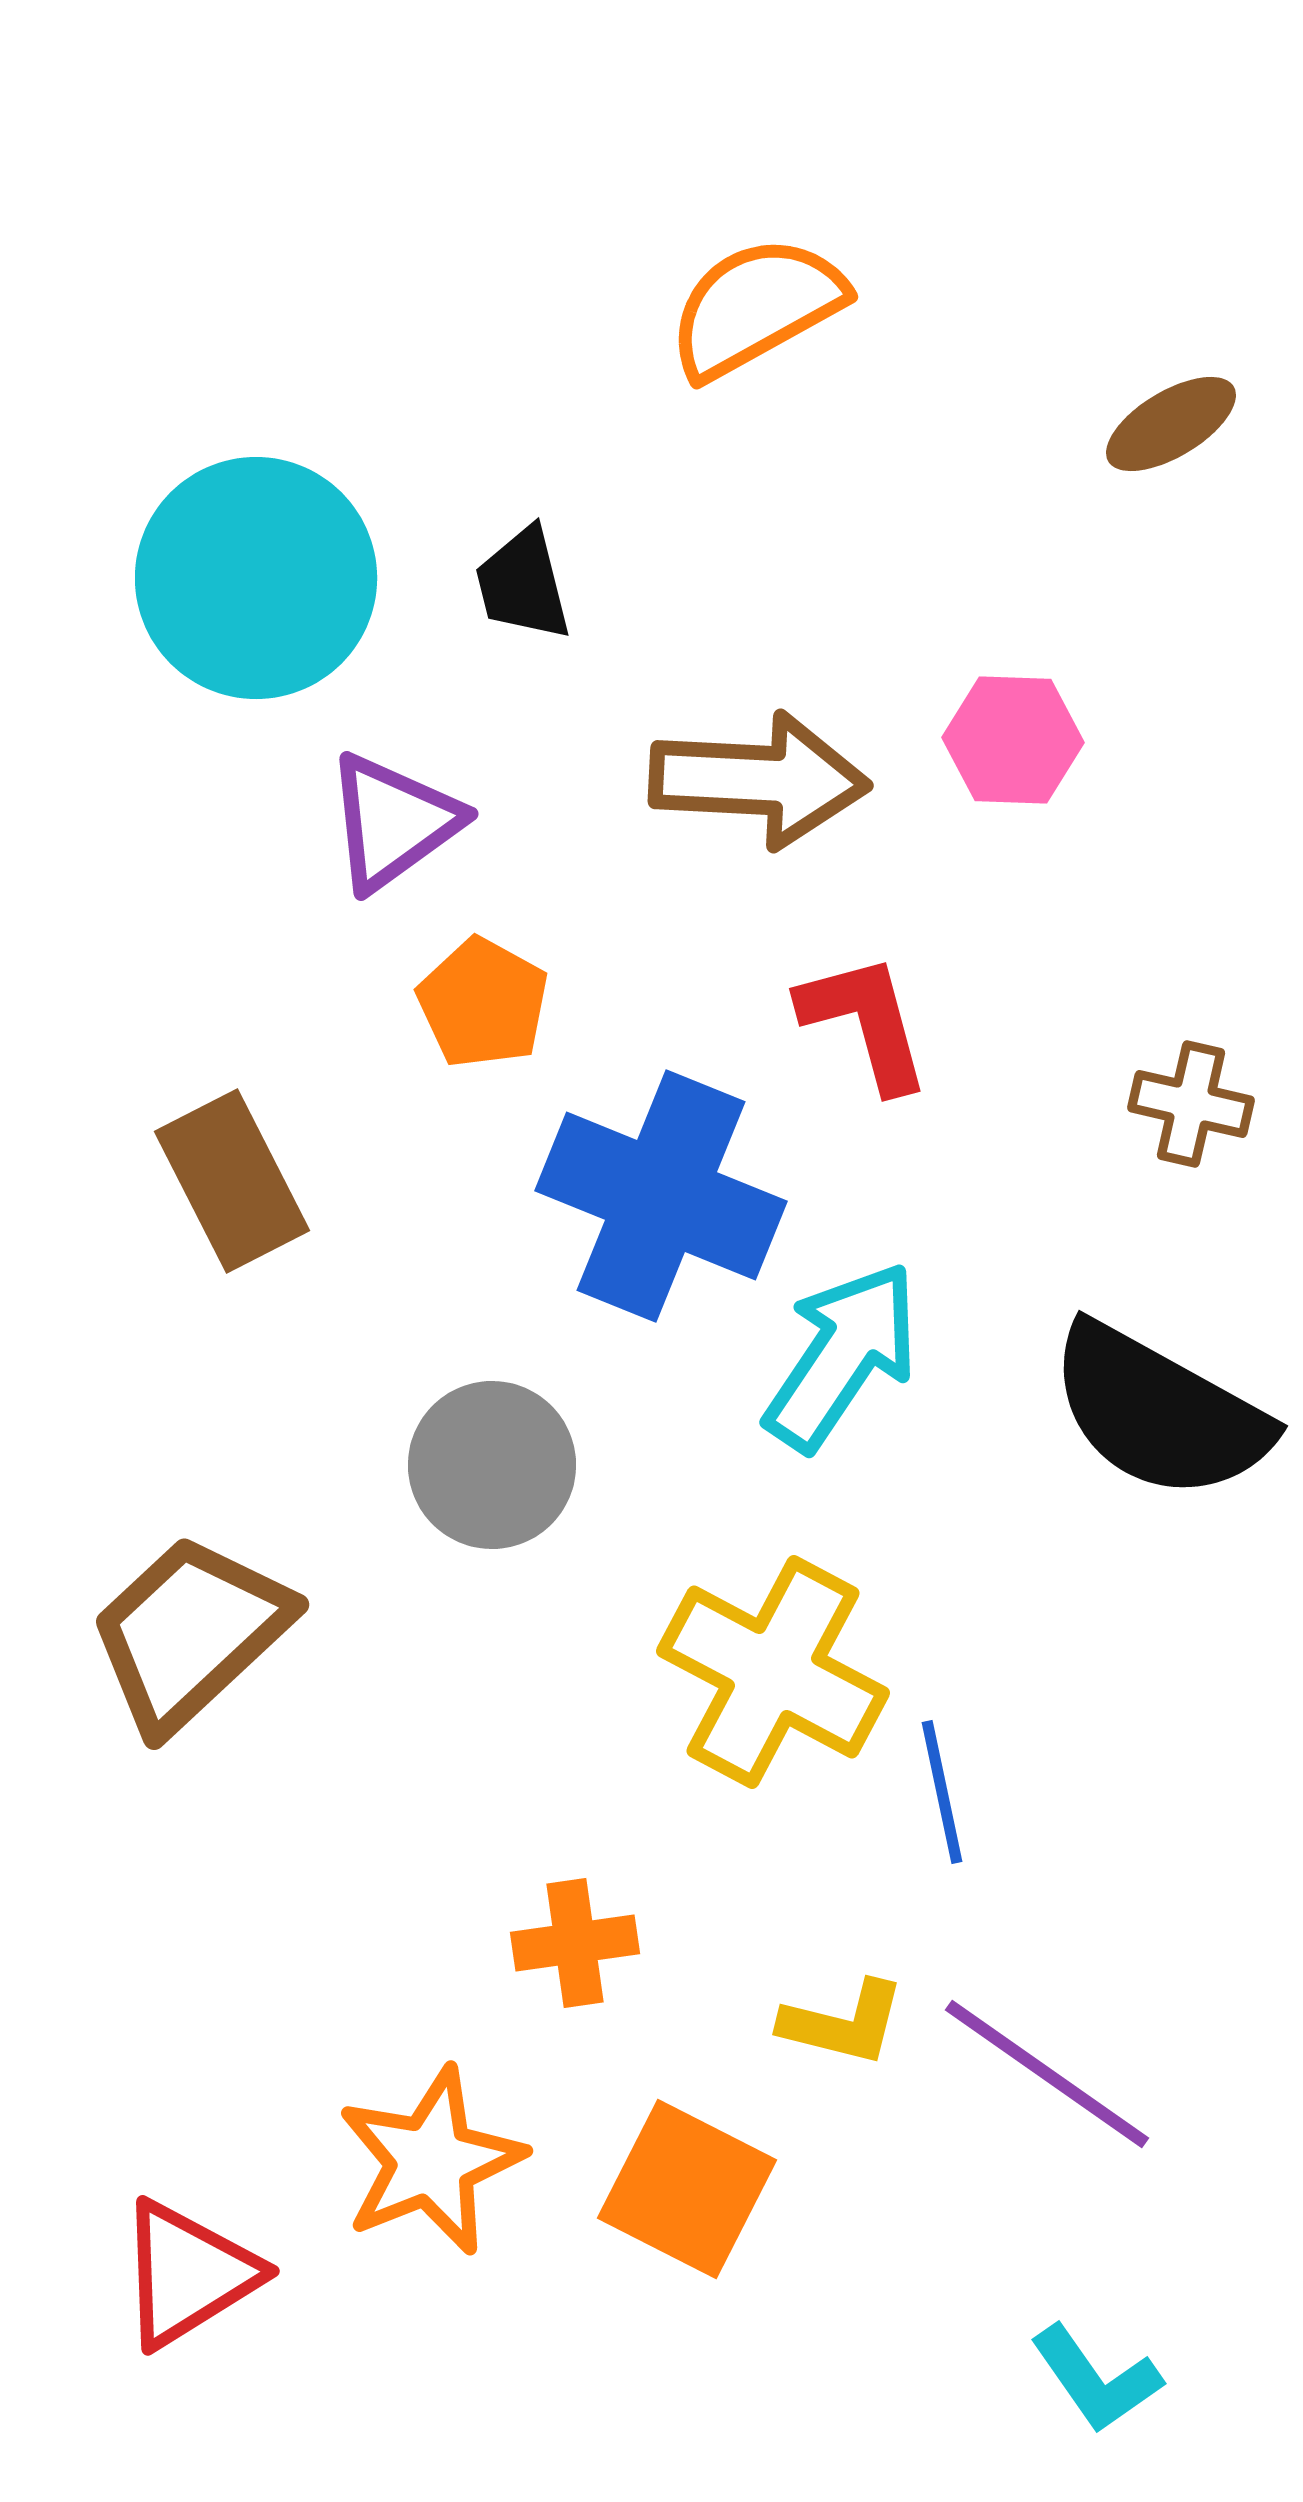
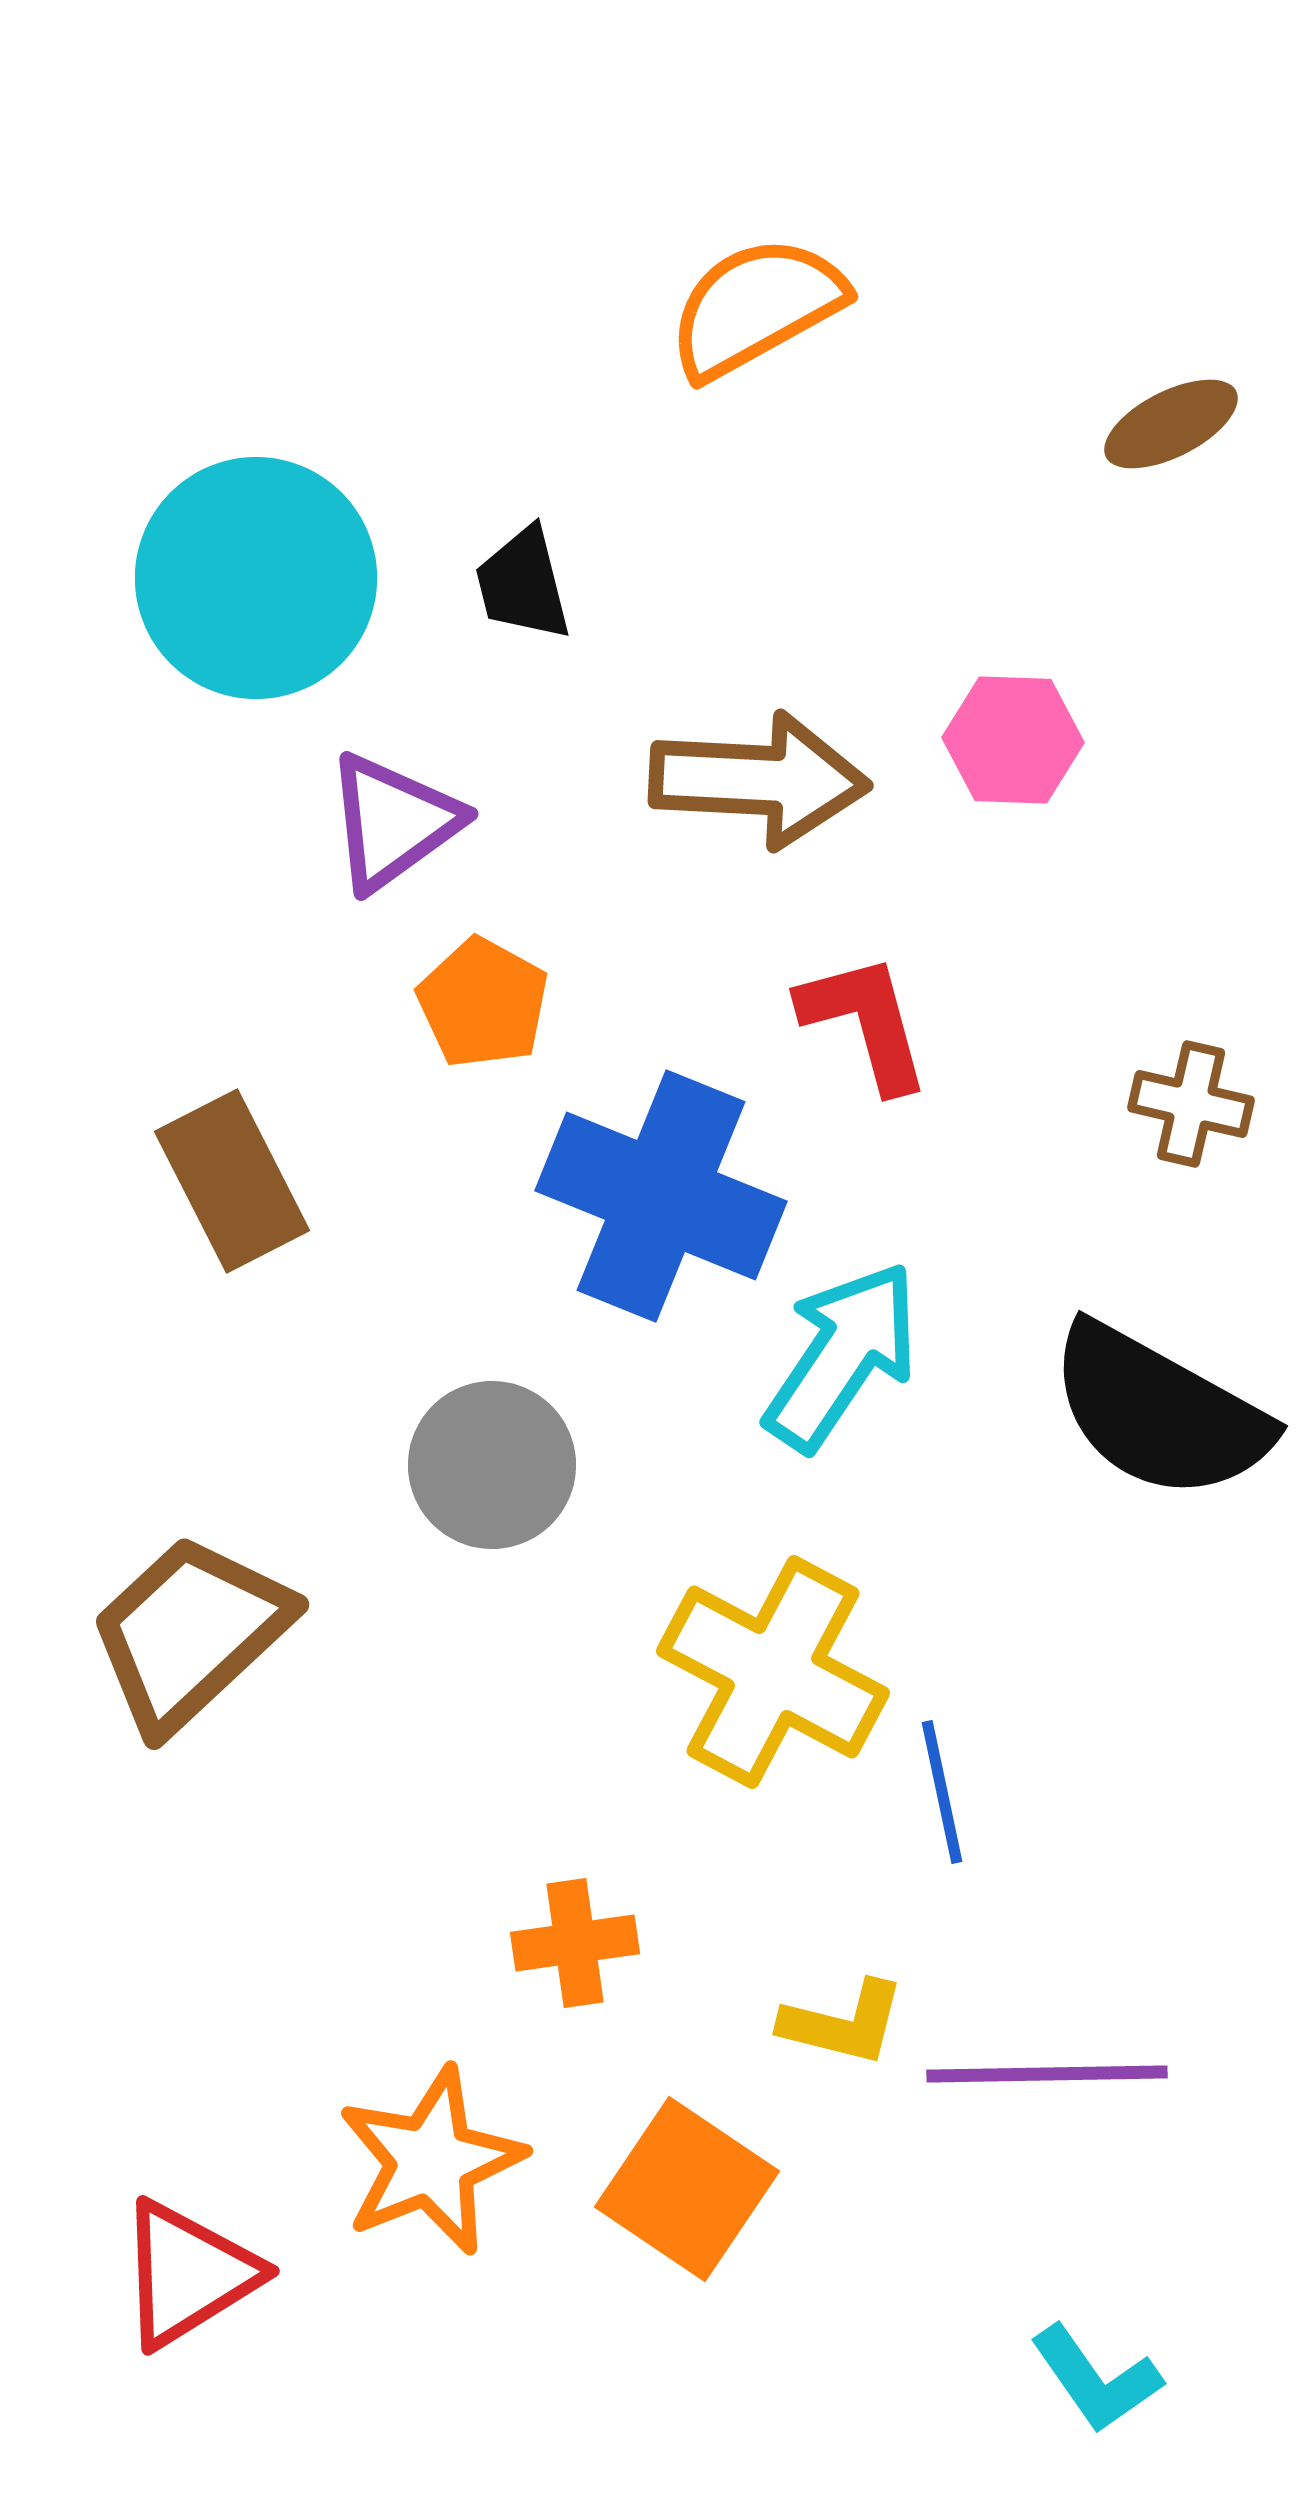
brown ellipse: rotated 4 degrees clockwise
purple line: rotated 36 degrees counterclockwise
orange square: rotated 7 degrees clockwise
